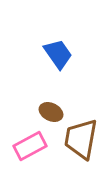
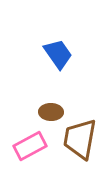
brown ellipse: rotated 25 degrees counterclockwise
brown trapezoid: moved 1 px left
